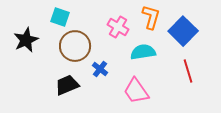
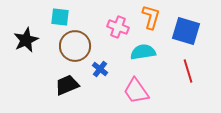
cyan square: rotated 12 degrees counterclockwise
pink cross: rotated 10 degrees counterclockwise
blue square: moved 3 px right; rotated 28 degrees counterclockwise
